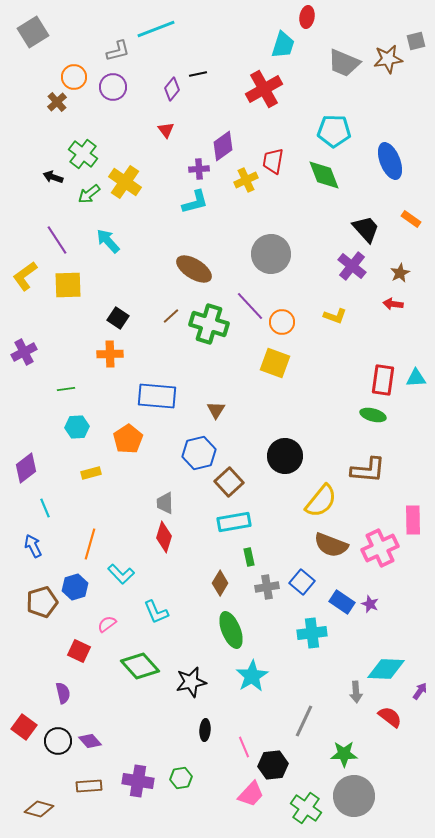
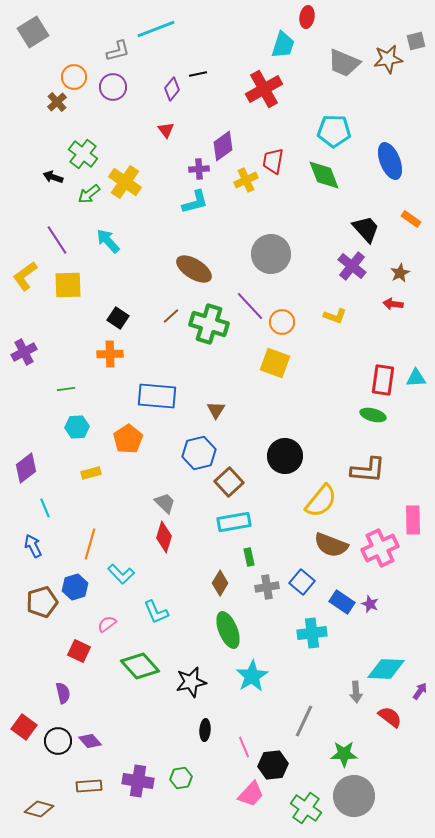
gray trapezoid at (165, 503): rotated 135 degrees clockwise
green ellipse at (231, 630): moved 3 px left
